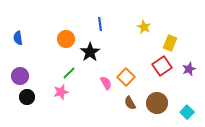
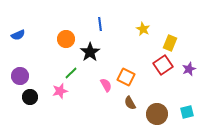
yellow star: moved 1 px left, 2 px down
blue semicircle: moved 3 px up; rotated 104 degrees counterclockwise
red square: moved 1 px right, 1 px up
green line: moved 2 px right
orange square: rotated 18 degrees counterclockwise
pink semicircle: moved 2 px down
pink star: moved 1 px left, 1 px up
black circle: moved 3 px right
brown circle: moved 11 px down
cyan square: rotated 32 degrees clockwise
